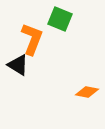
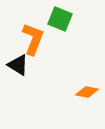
orange L-shape: moved 1 px right
